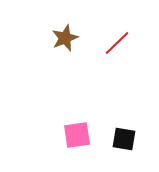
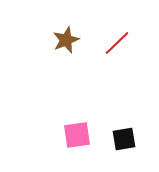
brown star: moved 1 px right, 2 px down
black square: rotated 20 degrees counterclockwise
